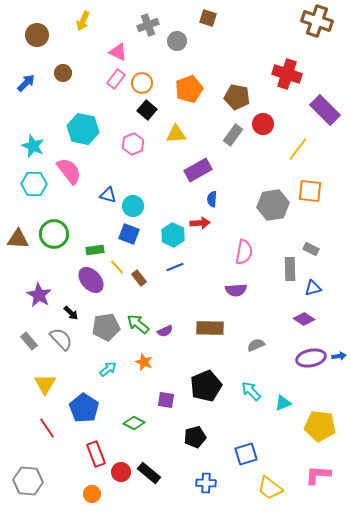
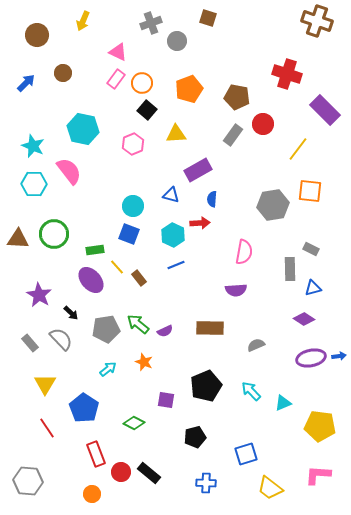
gray cross at (148, 25): moved 3 px right, 2 px up
blue triangle at (108, 195): moved 63 px right
blue line at (175, 267): moved 1 px right, 2 px up
gray pentagon at (106, 327): moved 2 px down
gray rectangle at (29, 341): moved 1 px right, 2 px down
